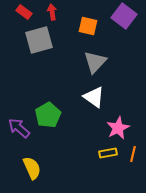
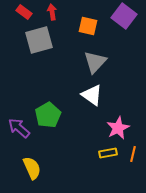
white triangle: moved 2 px left, 2 px up
